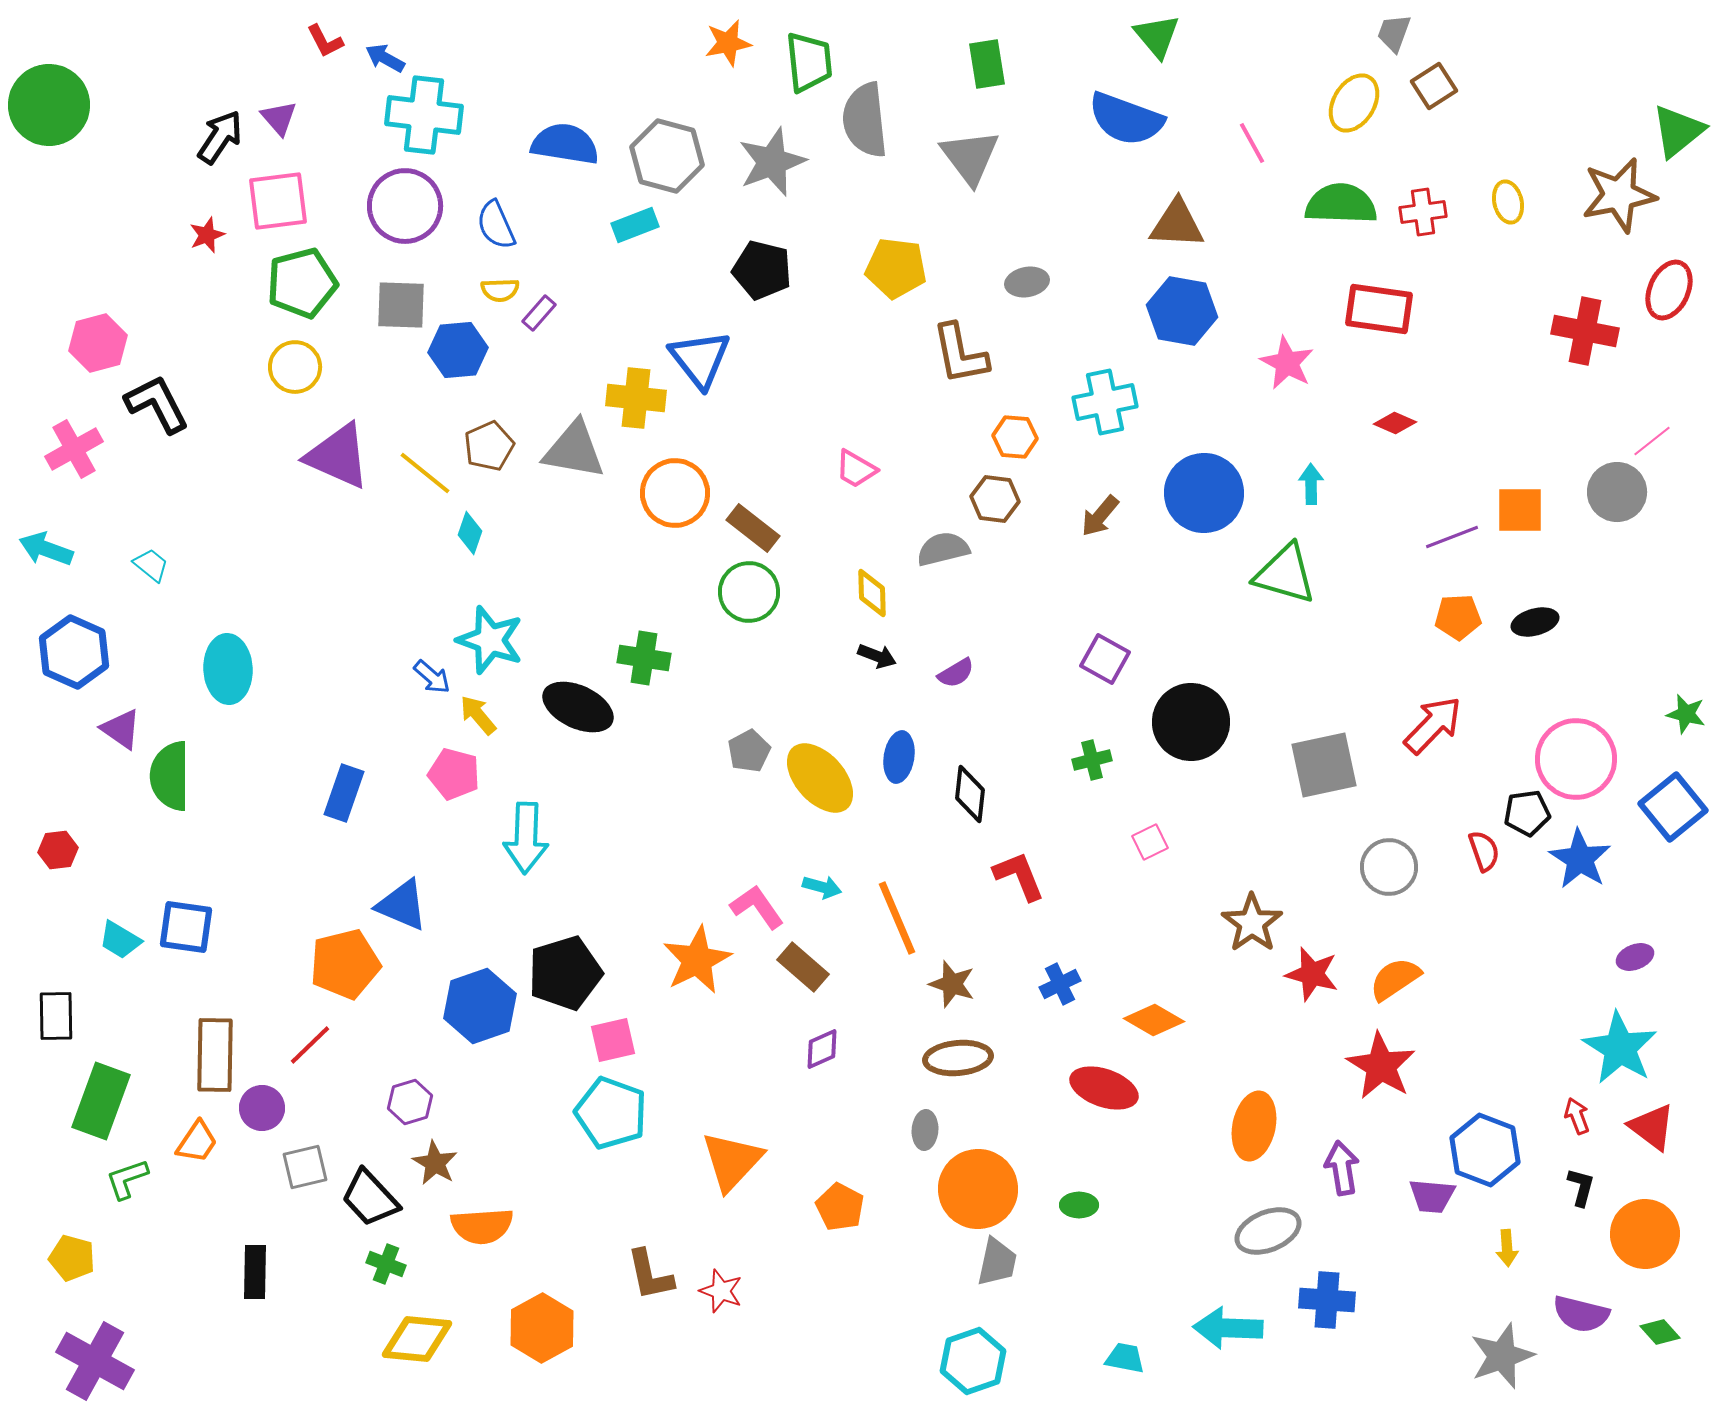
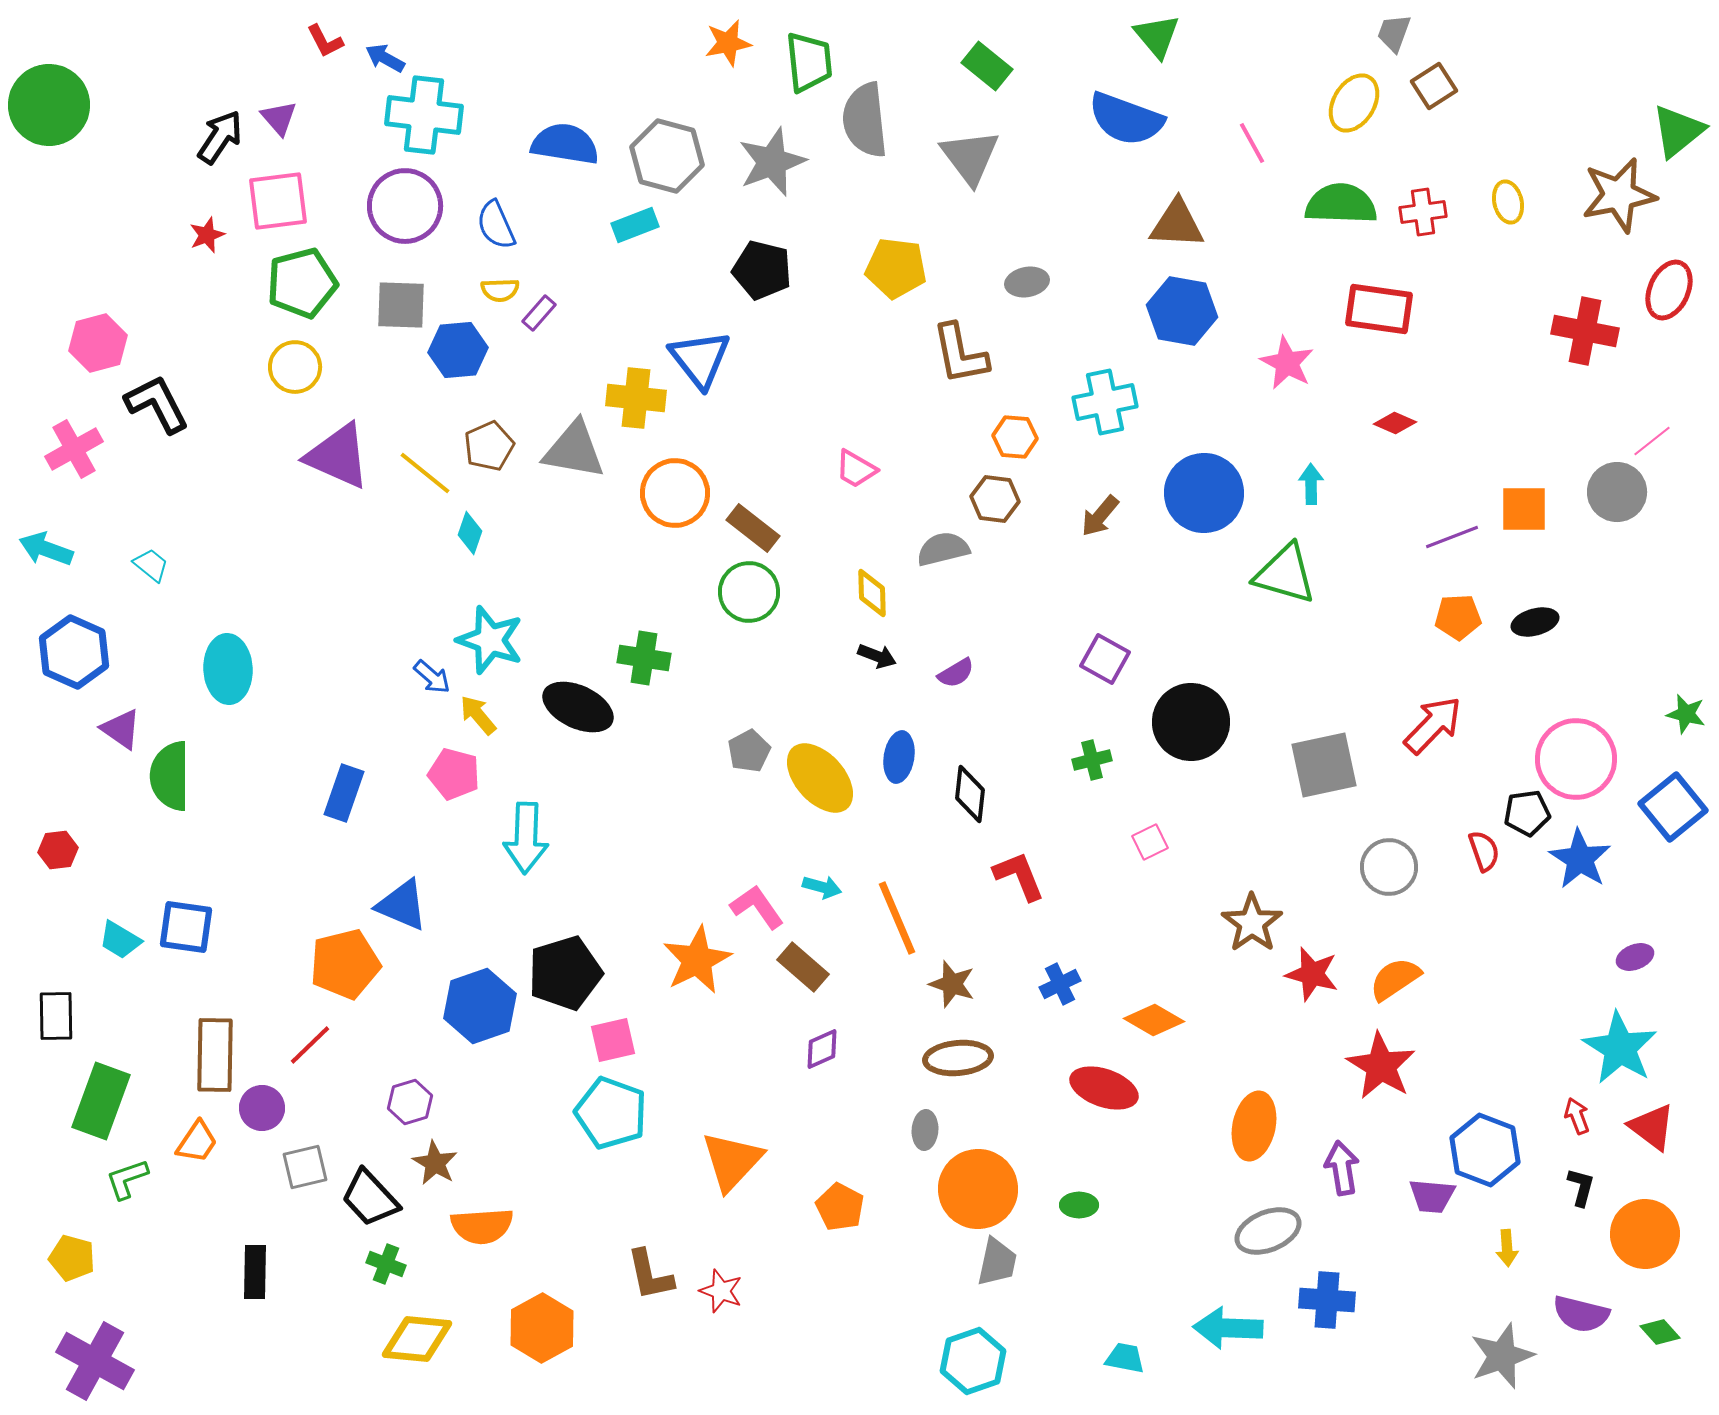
green rectangle at (987, 64): moved 2 px down; rotated 42 degrees counterclockwise
orange square at (1520, 510): moved 4 px right, 1 px up
